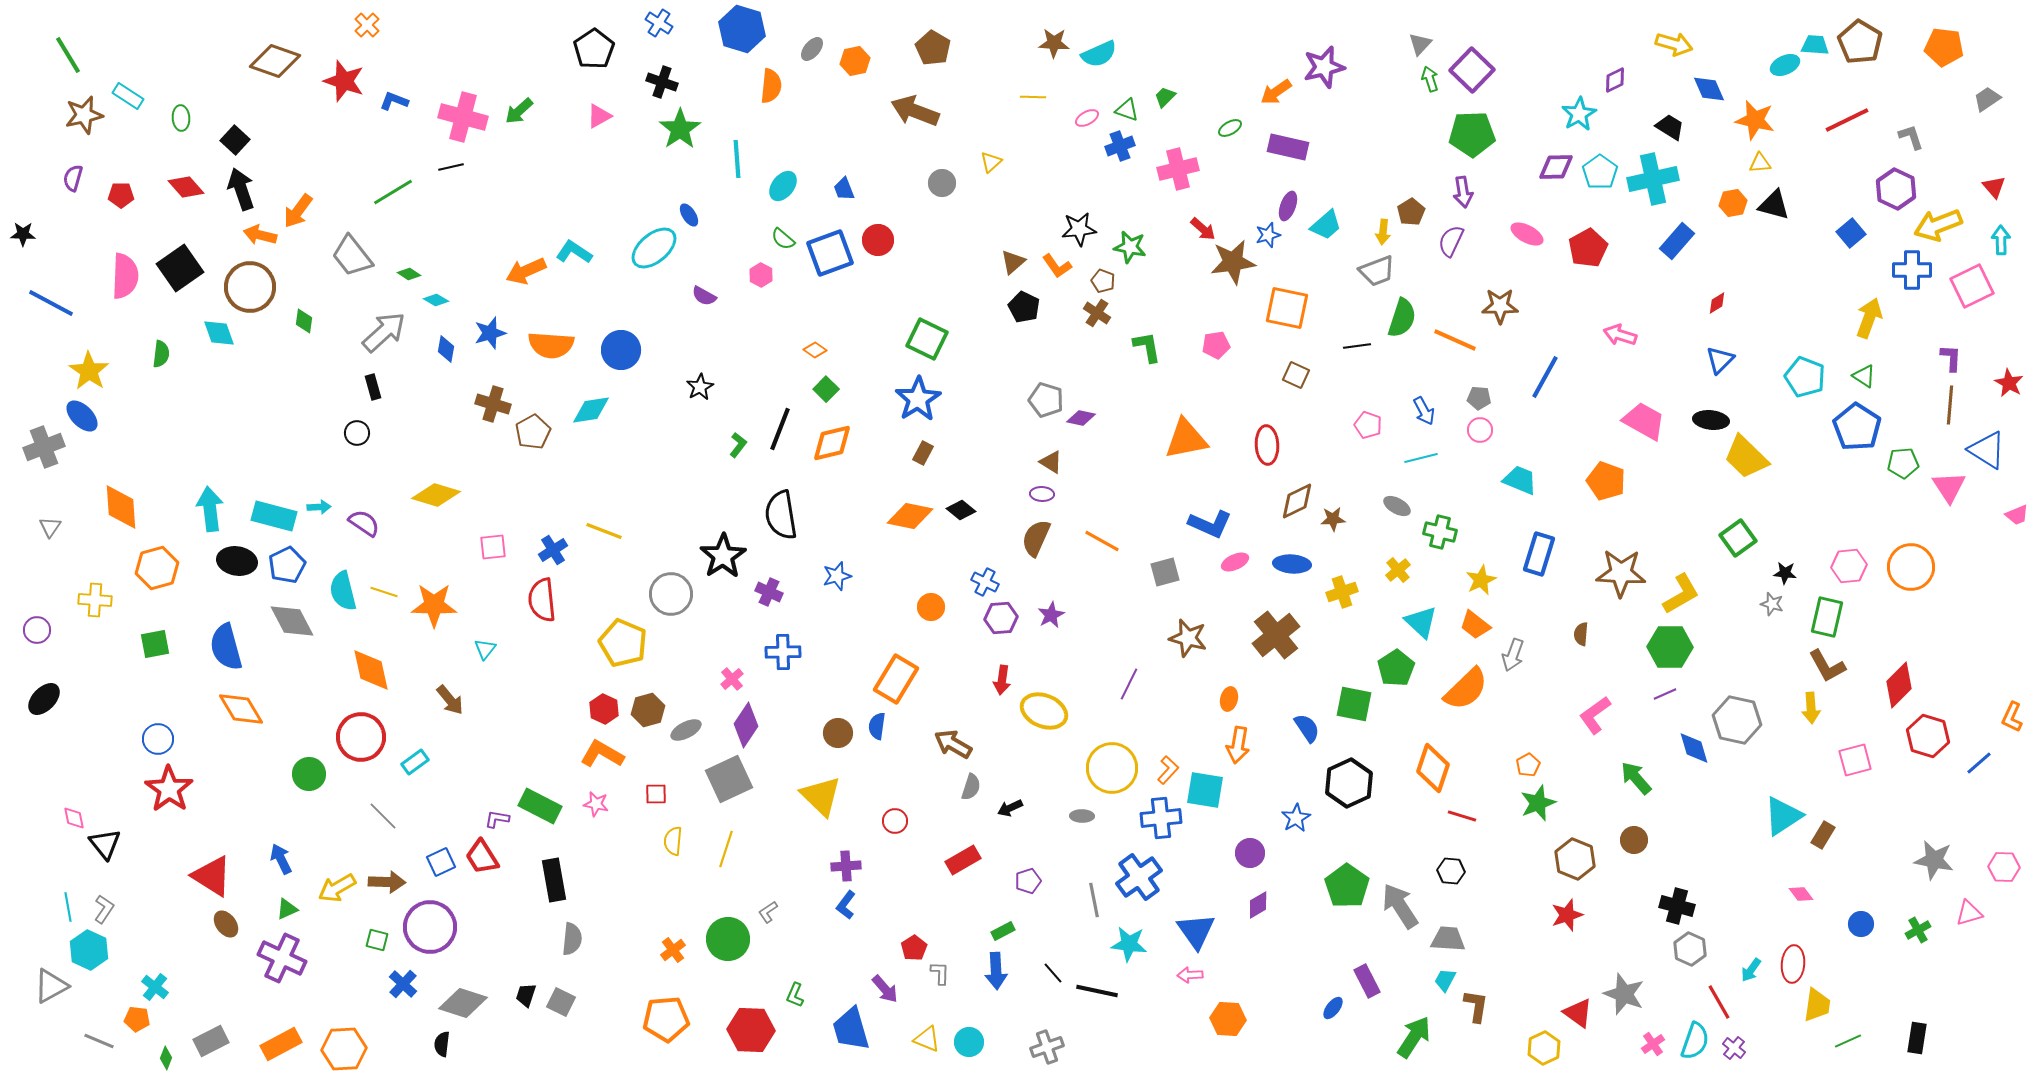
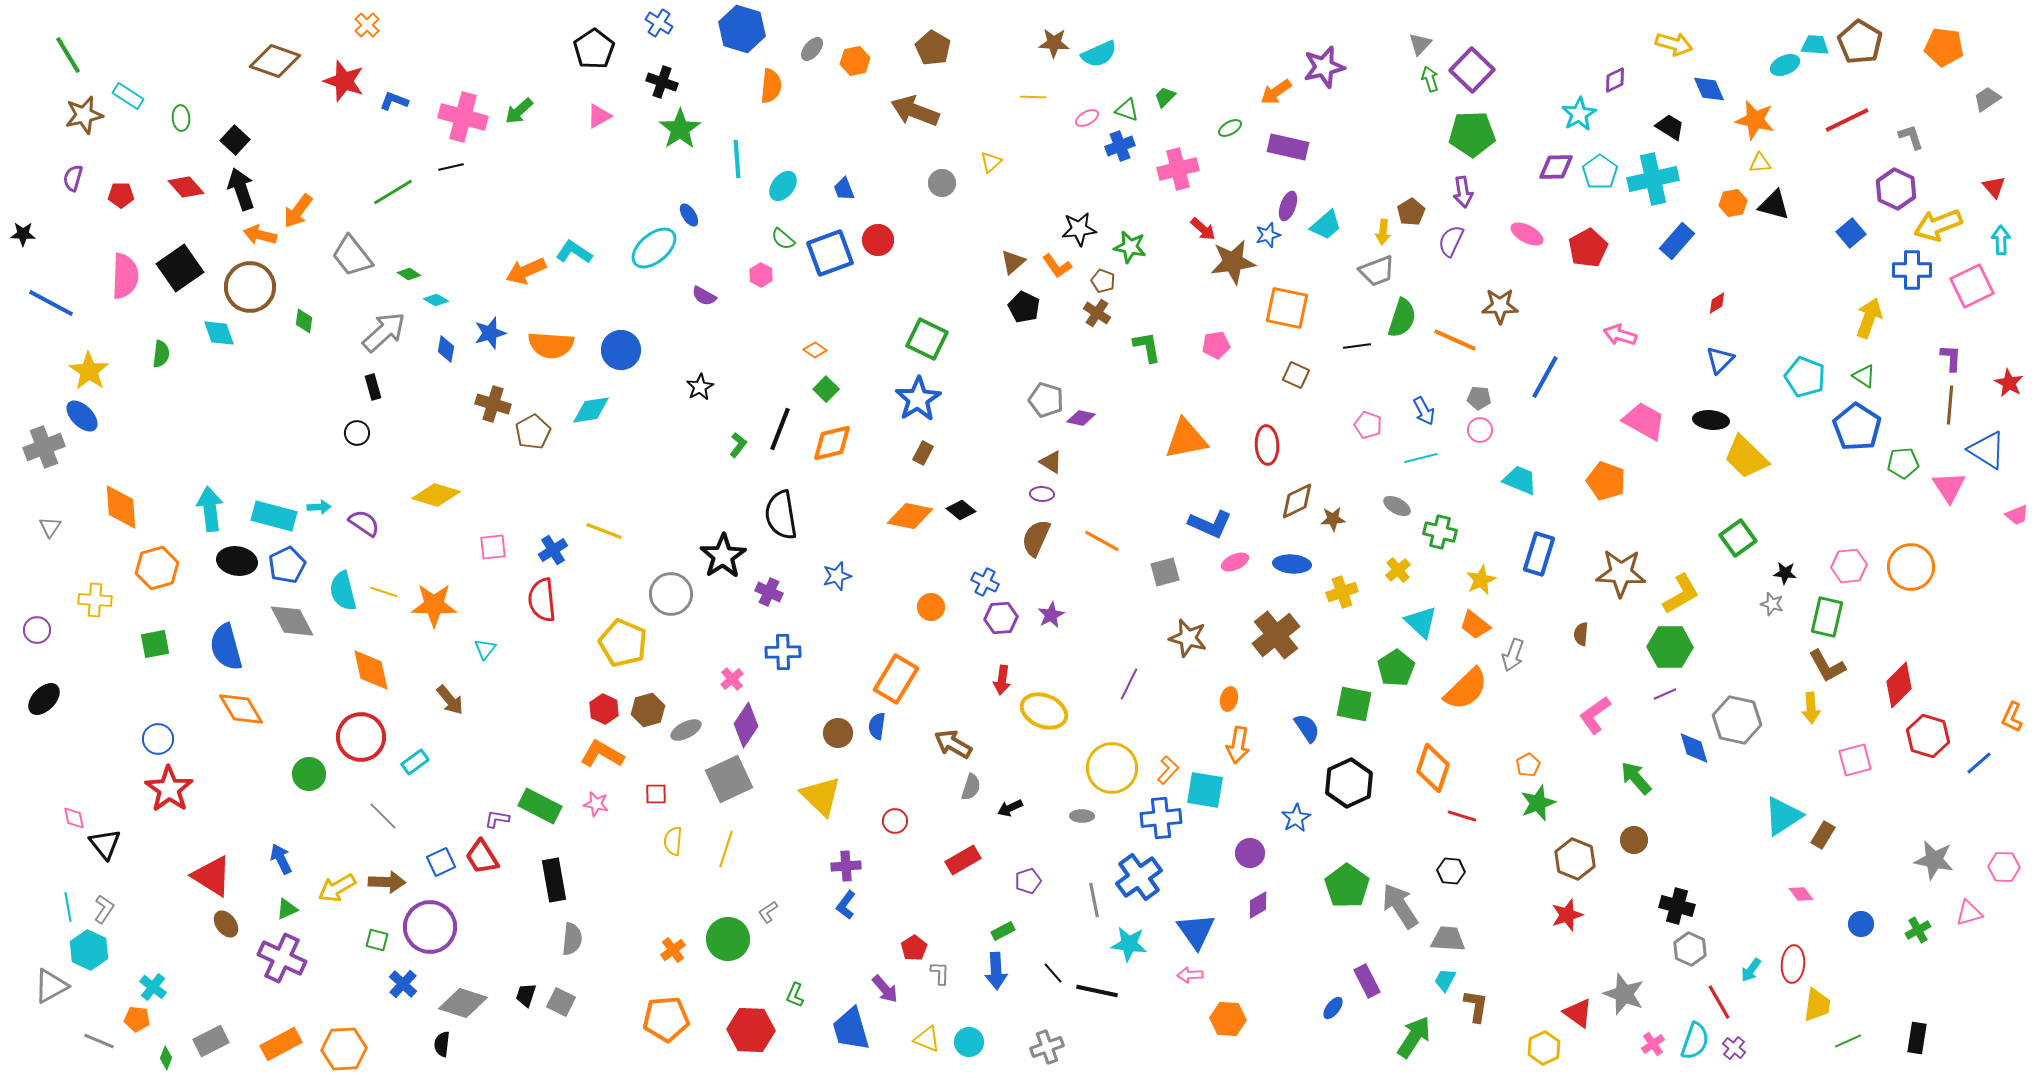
cyan cross at (155, 987): moved 2 px left
